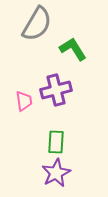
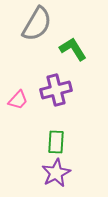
pink trapezoid: moved 6 px left, 1 px up; rotated 50 degrees clockwise
